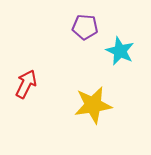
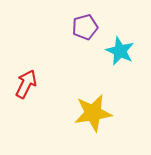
purple pentagon: rotated 20 degrees counterclockwise
yellow star: moved 8 px down
